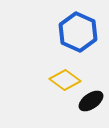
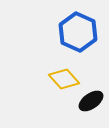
yellow diamond: moved 1 px left, 1 px up; rotated 12 degrees clockwise
